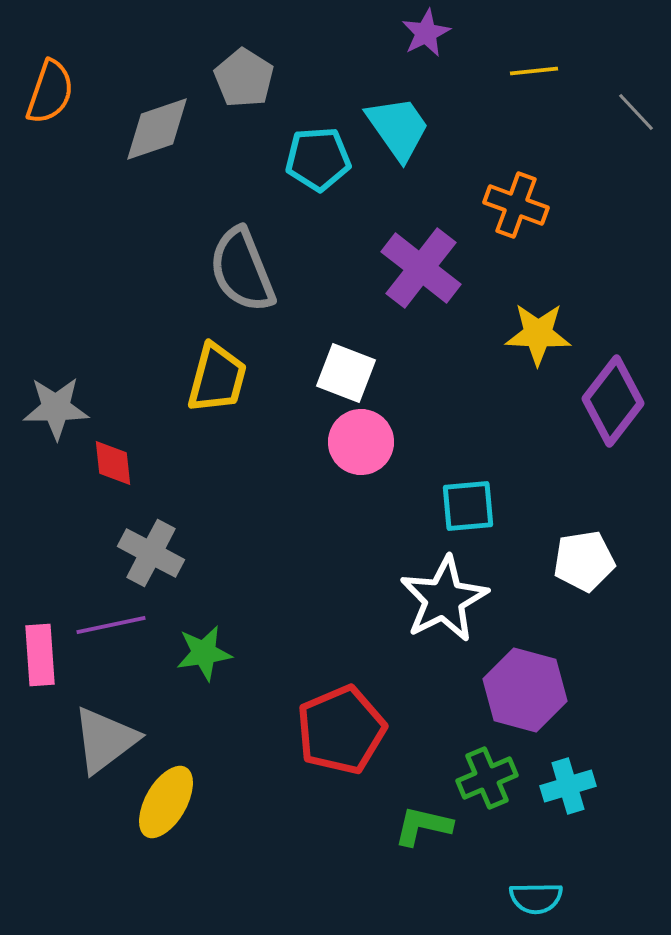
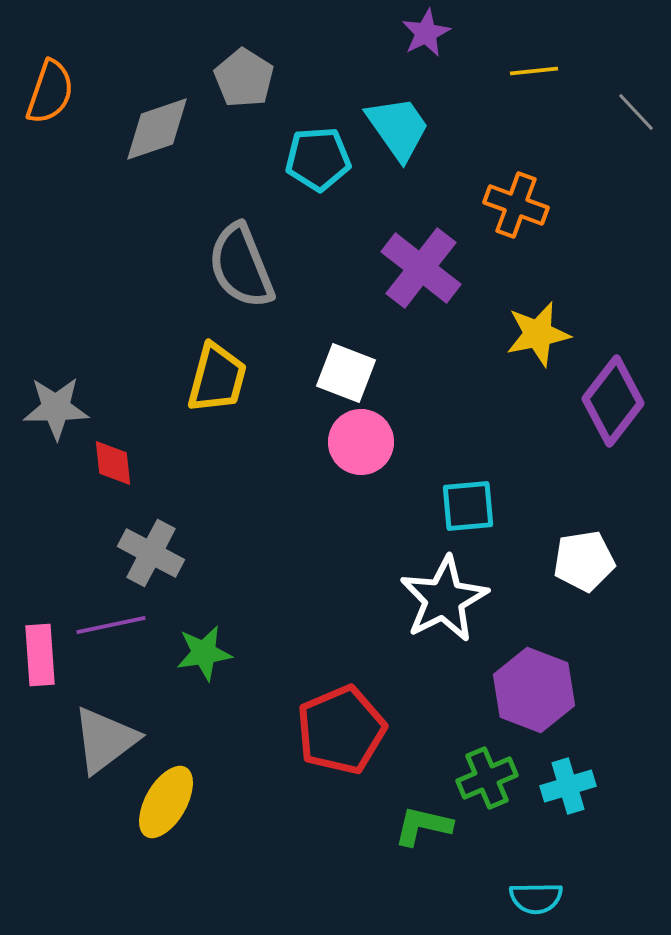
gray semicircle: moved 1 px left, 4 px up
yellow star: rotated 14 degrees counterclockwise
purple hexagon: moved 9 px right; rotated 6 degrees clockwise
